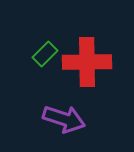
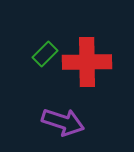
purple arrow: moved 1 px left, 3 px down
